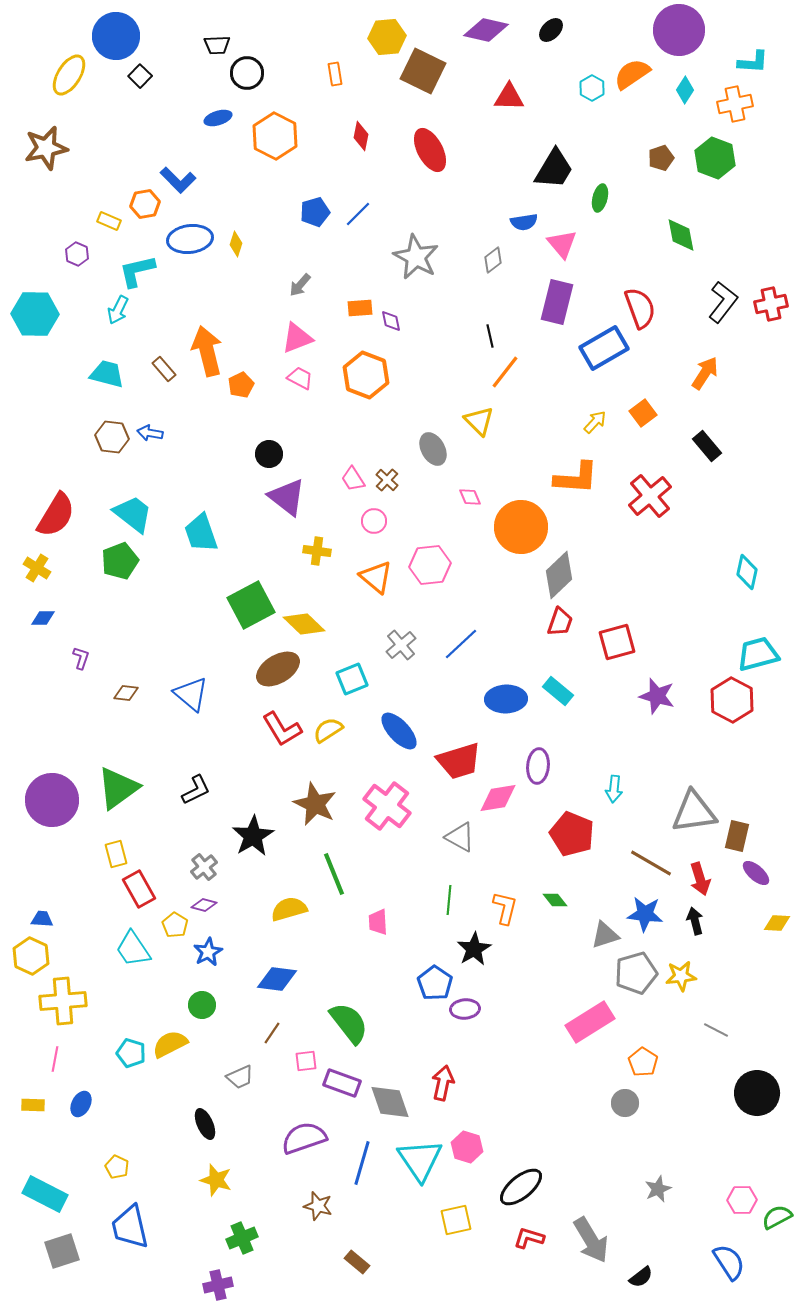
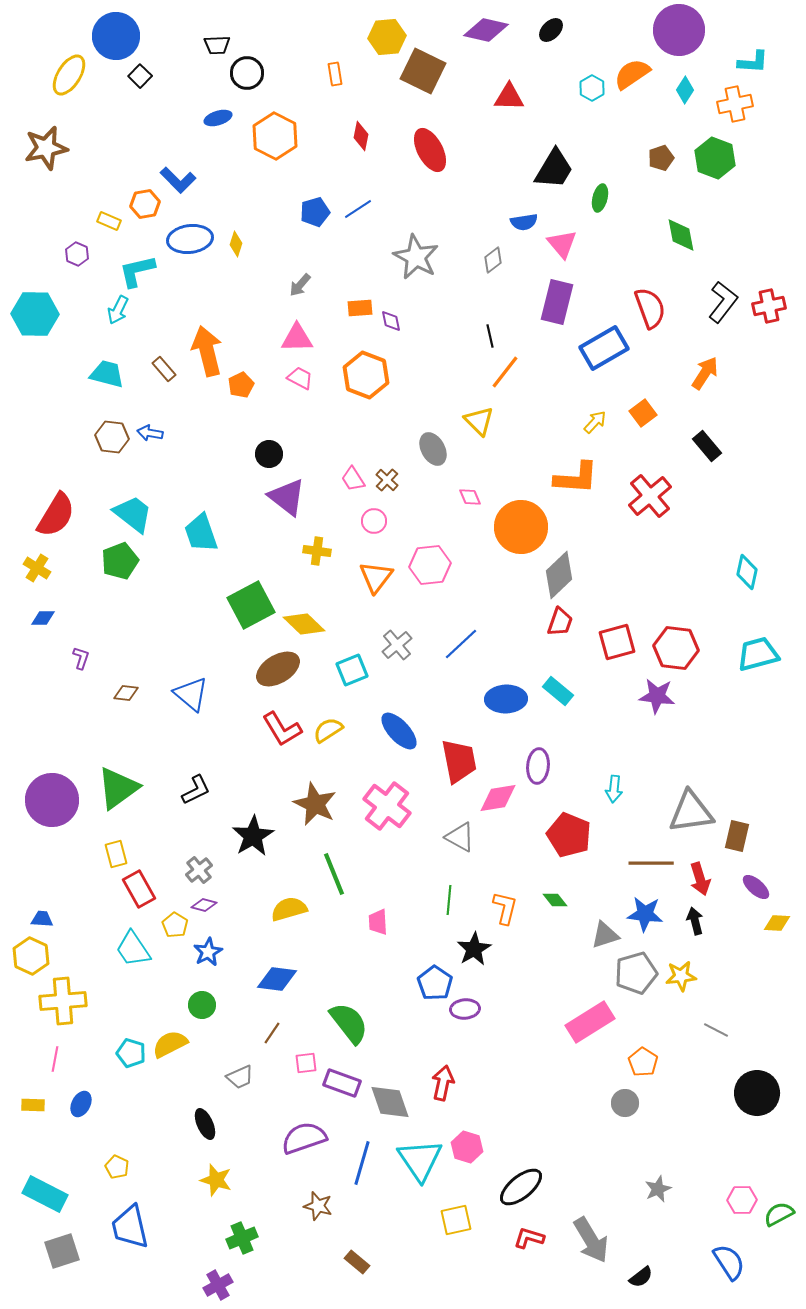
blue line at (358, 214): moved 5 px up; rotated 12 degrees clockwise
red cross at (771, 304): moved 2 px left, 2 px down
red semicircle at (640, 308): moved 10 px right
pink triangle at (297, 338): rotated 20 degrees clockwise
orange triangle at (376, 577): rotated 27 degrees clockwise
gray cross at (401, 645): moved 4 px left
cyan square at (352, 679): moved 9 px up
purple star at (657, 696): rotated 9 degrees counterclockwise
red hexagon at (732, 700): moved 56 px left, 52 px up; rotated 21 degrees counterclockwise
red trapezoid at (459, 761): rotated 84 degrees counterclockwise
gray triangle at (694, 812): moved 3 px left
red pentagon at (572, 834): moved 3 px left, 1 px down
brown line at (651, 863): rotated 30 degrees counterclockwise
gray cross at (204, 867): moved 5 px left, 3 px down
purple ellipse at (756, 873): moved 14 px down
pink square at (306, 1061): moved 2 px down
green semicircle at (777, 1217): moved 2 px right, 3 px up
purple cross at (218, 1285): rotated 16 degrees counterclockwise
